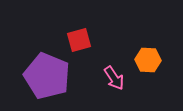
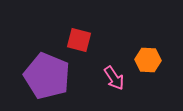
red square: rotated 30 degrees clockwise
